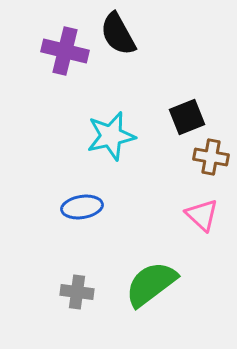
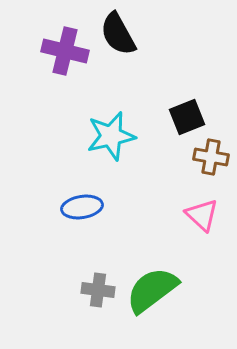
green semicircle: moved 1 px right, 6 px down
gray cross: moved 21 px right, 2 px up
